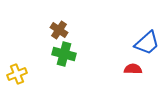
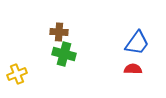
brown cross: moved 2 px down; rotated 30 degrees counterclockwise
blue trapezoid: moved 10 px left; rotated 12 degrees counterclockwise
